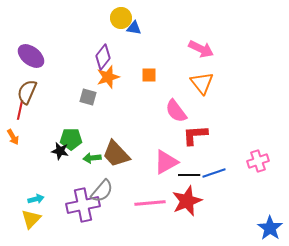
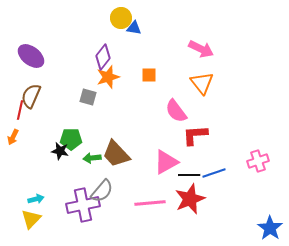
brown semicircle: moved 4 px right, 4 px down
orange arrow: rotated 56 degrees clockwise
red star: moved 3 px right, 2 px up
